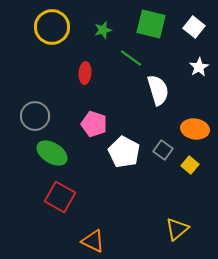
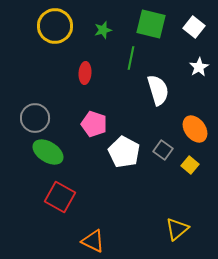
yellow circle: moved 3 px right, 1 px up
green line: rotated 65 degrees clockwise
gray circle: moved 2 px down
orange ellipse: rotated 44 degrees clockwise
green ellipse: moved 4 px left, 1 px up
